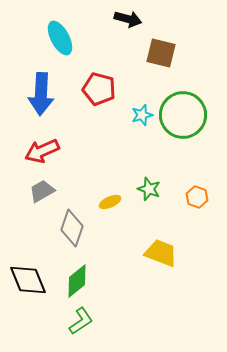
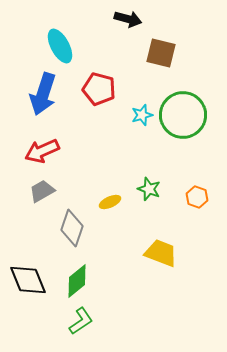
cyan ellipse: moved 8 px down
blue arrow: moved 2 px right; rotated 15 degrees clockwise
